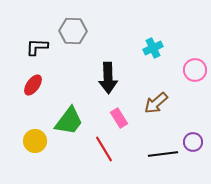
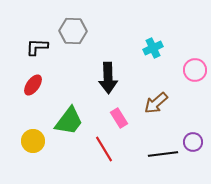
yellow circle: moved 2 px left
